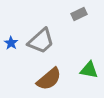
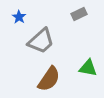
blue star: moved 8 px right, 26 px up
green triangle: moved 1 px left, 2 px up
brown semicircle: rotated 16 degrees counterclockwise
